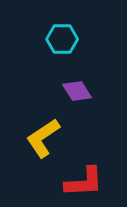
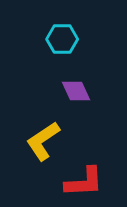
purple diamond: moved 1 px left; rotated 8 degrees clockwise
yellow L-shape: moved 3 px down
